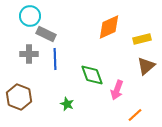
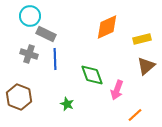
orange diamond: moved 2 px left
gray cross: rotated 18 degrees clockwise
